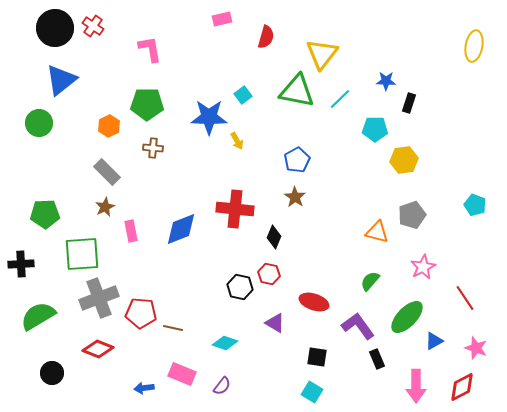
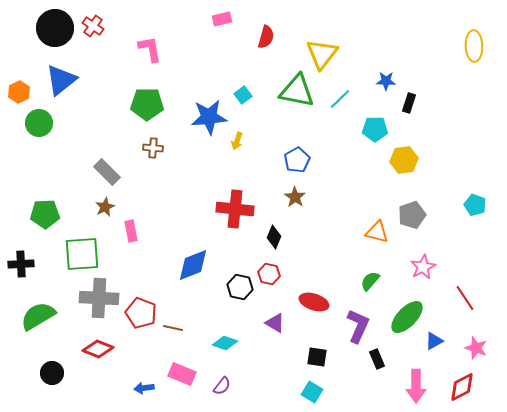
yellow ellipse at (474, 46): rotated 12 degrees counterclockwise
blue star at (209, 117): rotated 6 degrees counterclockwise
orange hexagon at (109, 126): moved 90 px left, 34 px up
yellow arrow at (237, 141): rotated 48 degrees clockwise
blue diamond at (181, 229): moved 12 px right, 36 px down
gray cross at (99, 298): rotated 24 degrees clockwise
red pentagon at (141, 313): rotated 16 degrees clockwise
purple L-shape at (358, 326): rotated 60 degrees clockwise
